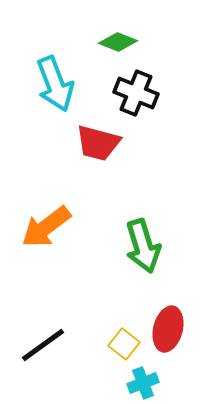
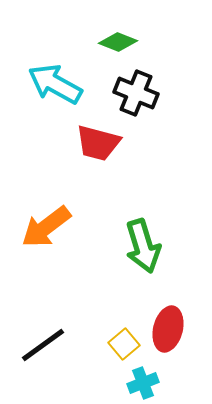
cyan arrow: rotated 140 degrees clockwise
yellow square: rotated 12 degrees clockwise
